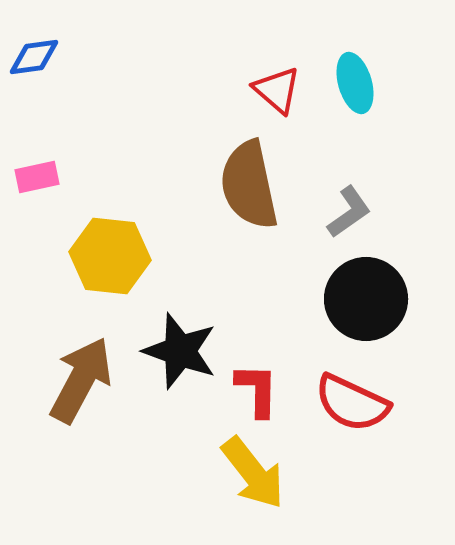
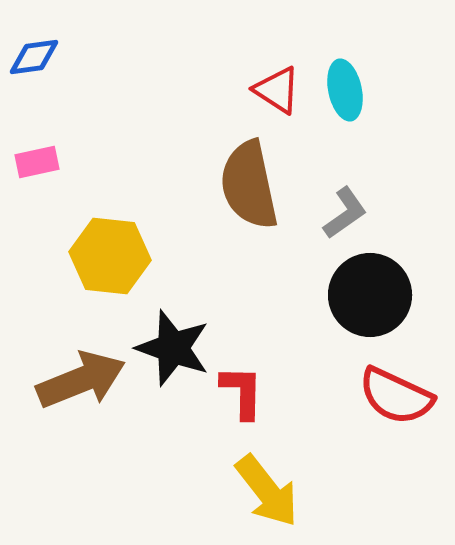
cyan ellipse: moved 10 px left, 7 px down; rotated 4 degrees clockwise
red triangle: rotated 8 degrees counterclockwise
pink rectangle: moved 15 px up
gray L-shape: moved 4 px left, 1 px down
black circle: moved 4 px right, 4 px up
black star: moved 7 px left, 3 px up
brown arrow: rotated 40 degrees clockwise
red L-shape: moved 15 px left, 2 px down
red semicircle: moved 44 px right, 7 px up
yellow arrow: moved 14 px right, 18 px down
